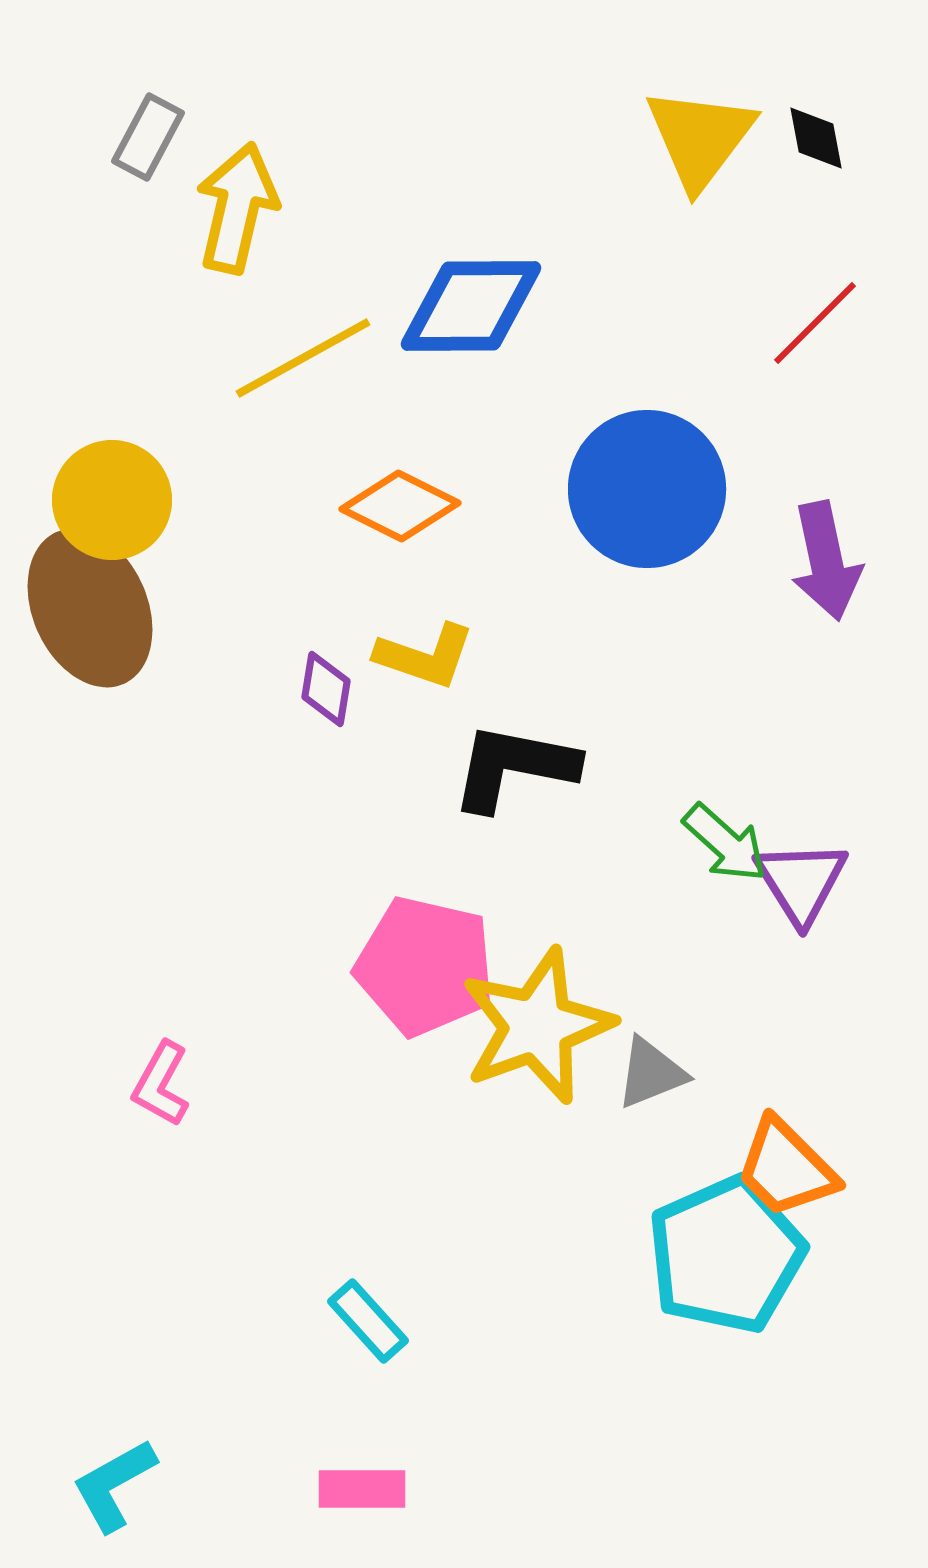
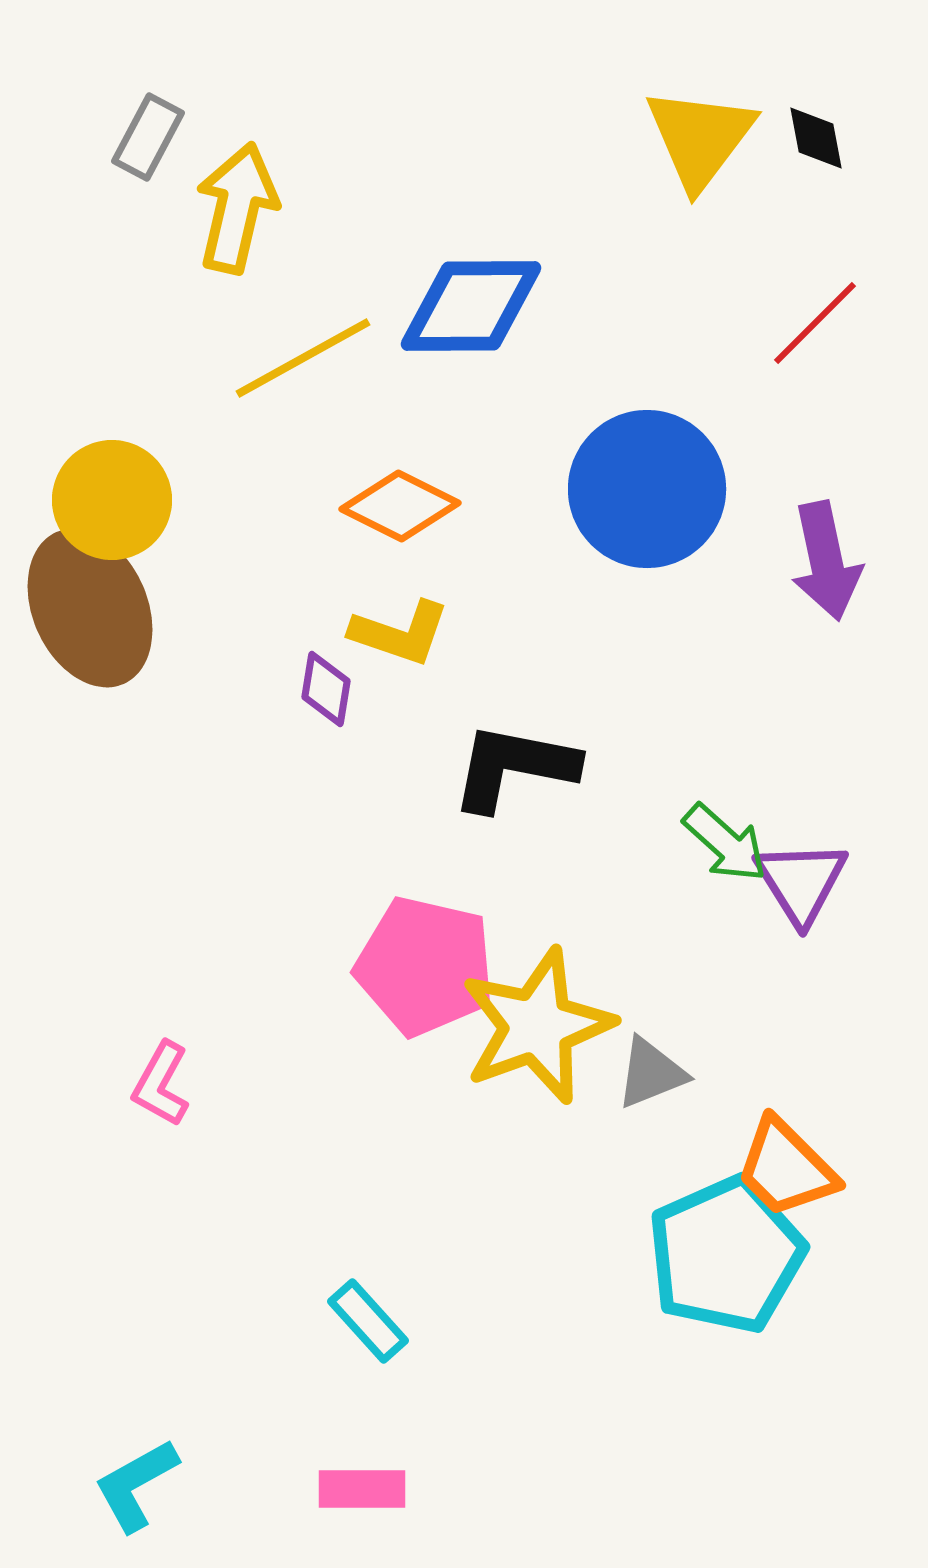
yellow L-shape: moved 25 px left, 23 px up
cyan L-shape: moved 22 px right
